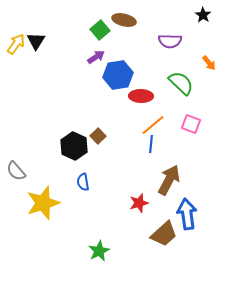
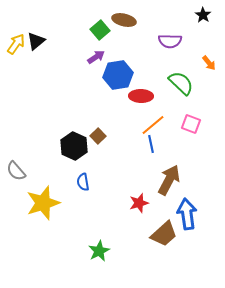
black triangle: rotated 18 degrees clockwise
blue line: rotated 18 degrees counterclockwise
